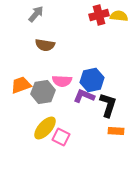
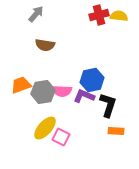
pink semicircle: moved 10 px down
